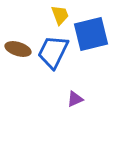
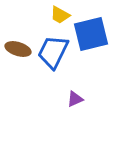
yellow trapezoid: rotated 140 degrees clockwise
